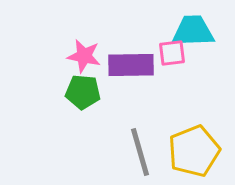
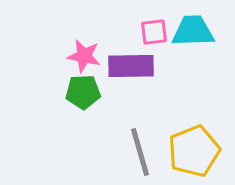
pink square: moved 18 px left, 21 px up
purple rectangle: moved 1 px down
green pentagon: rotated 8 degrees counterclockwise
